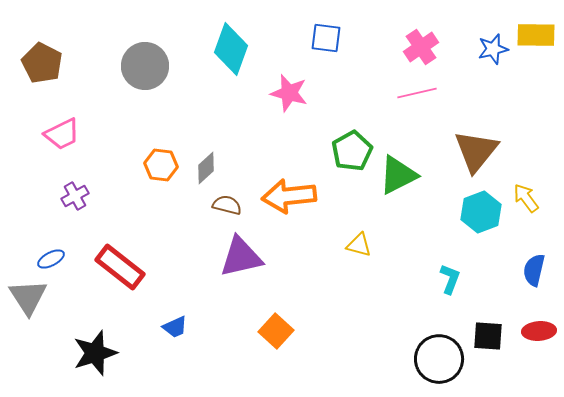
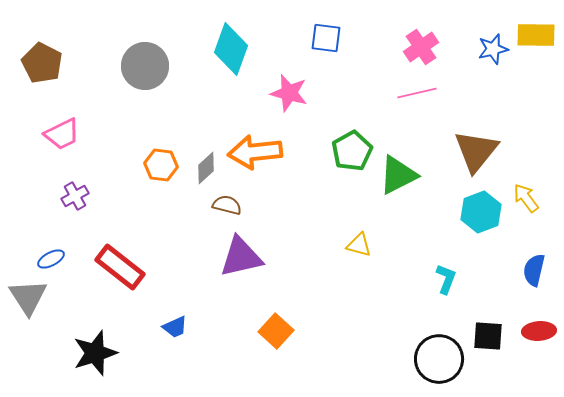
orange arrow: moved 34 px left, 44 px up
cyan L-shape: moved 4 px left
